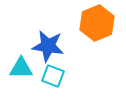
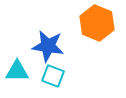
orange hexagon: rotated 16 degrees counterclockwise
cyan triangle: moved 4 px left, 3 px down
